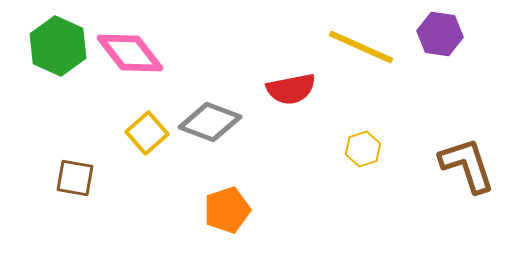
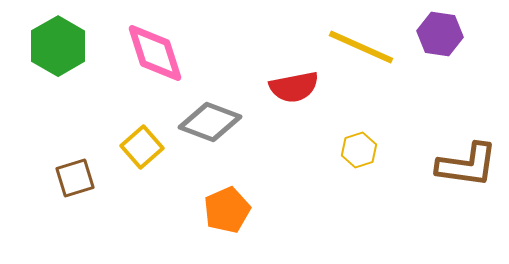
green hexagon: rotated 6 degrees clockwise
pink diamond: moved 25 px right; rotated 20 degrees clockwise
red semicircle: moved 3 px right, 2 px up
yellow square: moved 5 px left, 14 px down
yellow hexagon: moved 4 px left, 1 px down
brown L-shape: rotated 116 degrees clockwise
brown square: rotated 27 degrees counterclockwise
orange pentagon: rotated 6 degrees counterclockwise
